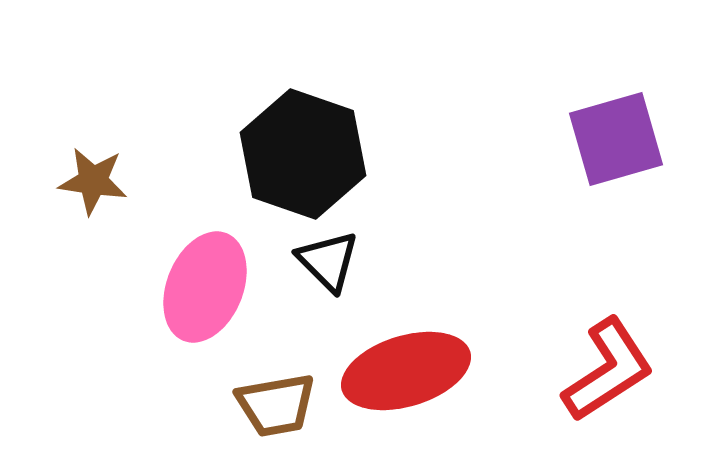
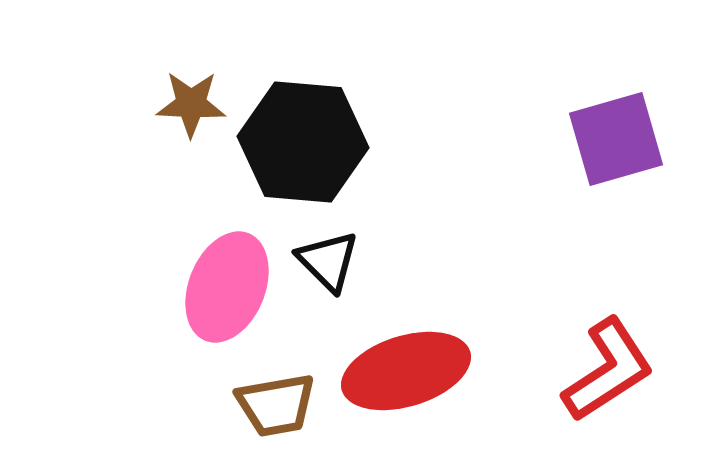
black hexagon: moved 12 px up; rotated 14 degrees counterclockwise
brown star: moved 98 px right, 77 px up; rotated 6 degrees counterclockwise
pink ellipse: moved 22 px right
